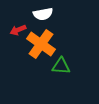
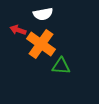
red arrow: rotated 42 degrees clockwise
